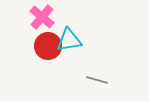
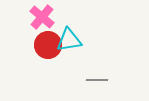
red circle: moved 1 px up
gray line: rotated 15 degrees counterclockwise
